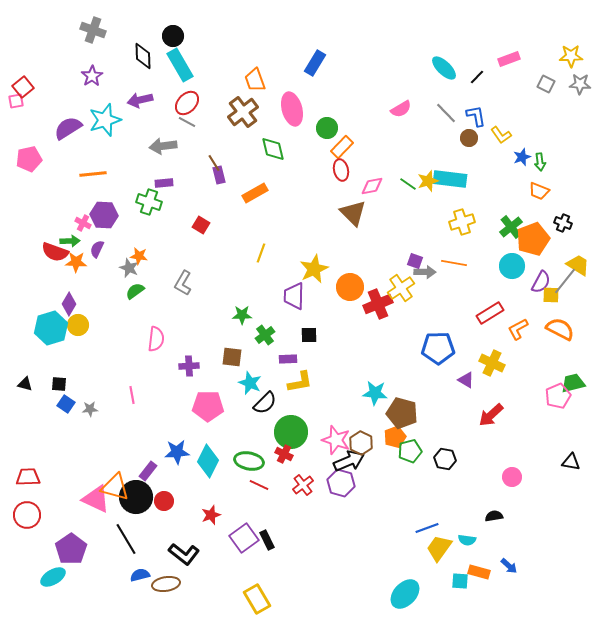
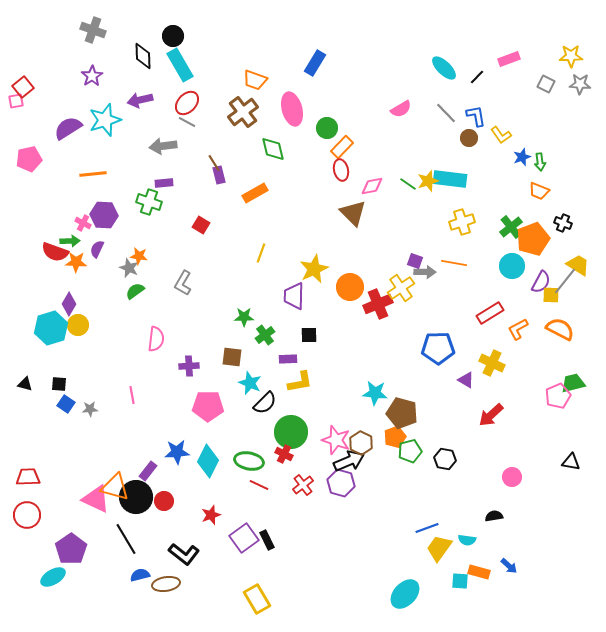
orange trapezoid at (255, 80): rotated 50 degrees counterclockwise
green star at (242, 315): moved 2 px right, 2 px down
